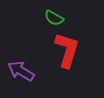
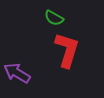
purple arrow: moved 4 px left, 2 px down
